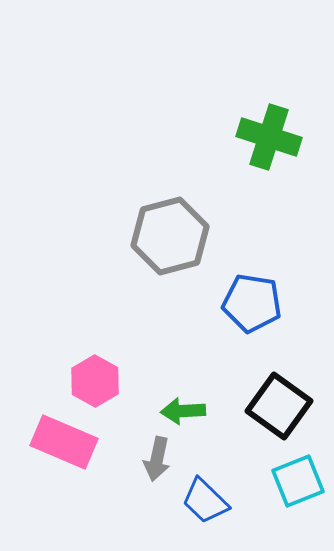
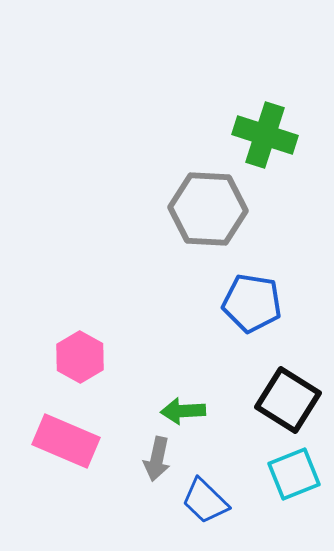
green cross: moved 4 px left, 2 px up
gray hexagon: moved 38 px right, 27 px up; rotated 18 degrees clockwise
pink hexagon: moved 15 px left, 24 px up
black square: moved 9 px right, 6 px up; rotated 4 degrees counterclockwise
pink rectangle: moved 2 px right, 1 px up
cyan square: moved 4 px left, 7 px up
